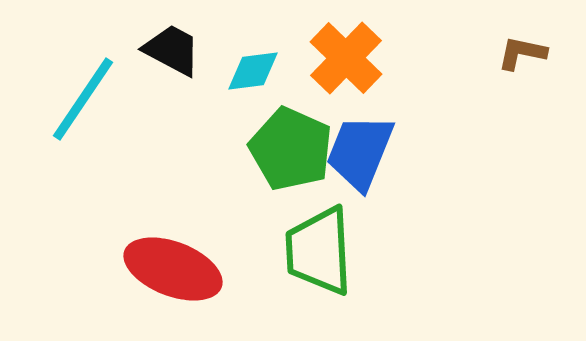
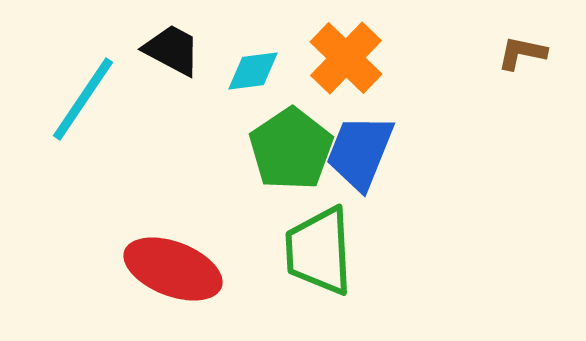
green pentagon: rotated 14 degrees clockwise
